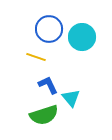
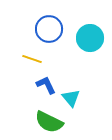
cyan circle: moved 8 px right, 1 px down
yellow line: moved 4 px left, 2 px down
blue L-shape: moved 2 px left
green semicircle: moved 5 px right, 7 px down; rotated 44 degrees clockwise
